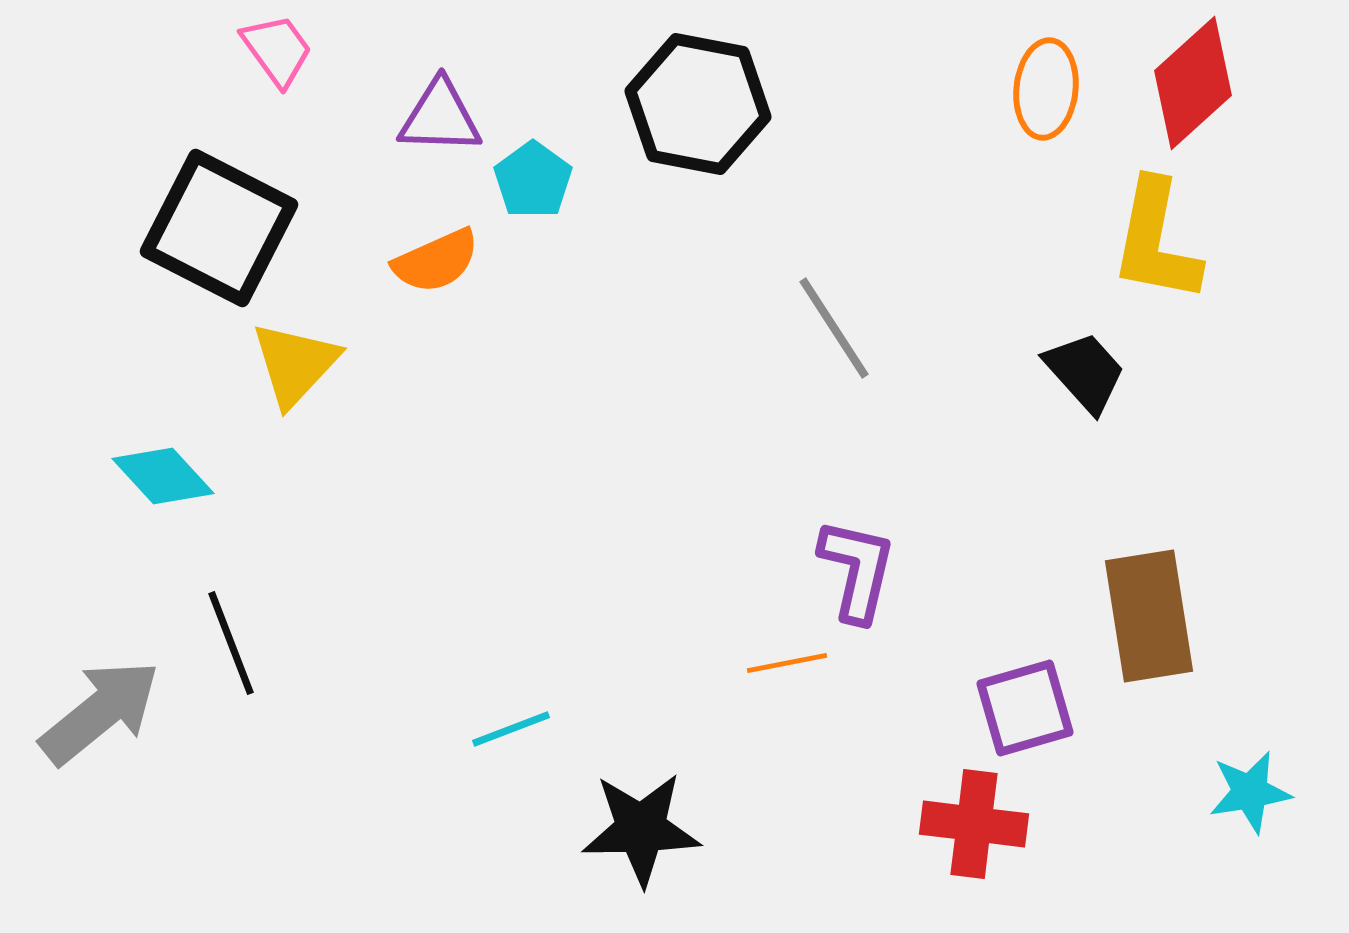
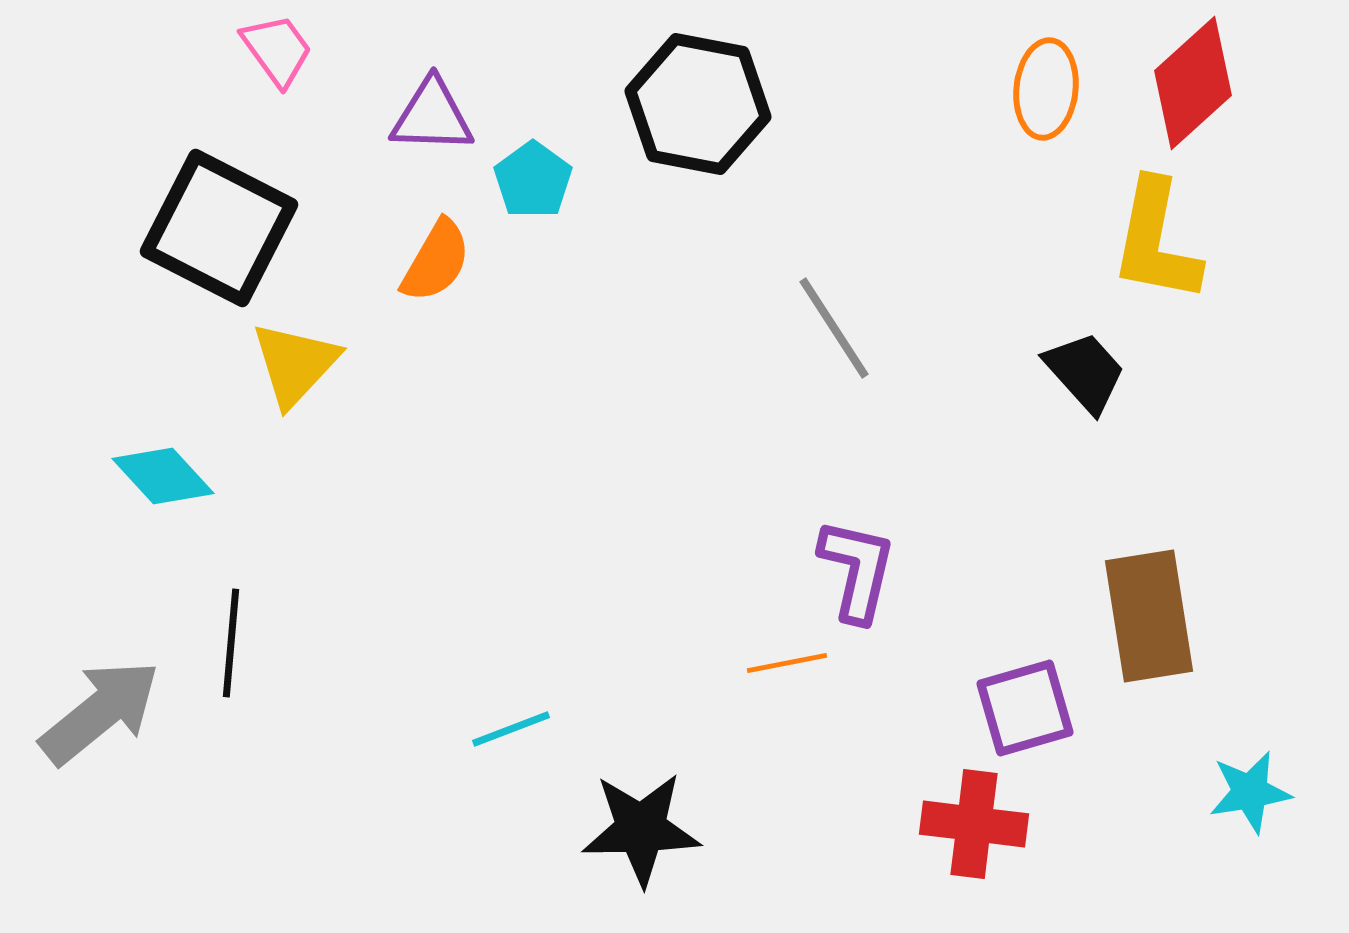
purple triangle: moved 8 px left, 1 px up
orange semicircle: rotated 36 degrees counterclockwise
black line: rotated 26 degrees clockwise
